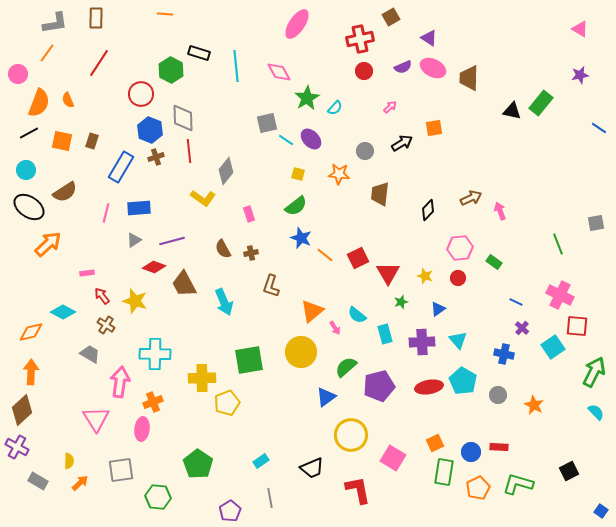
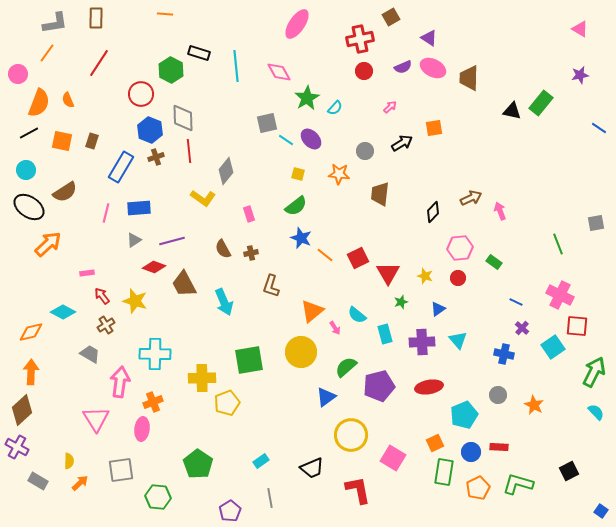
black diamond at (428, 210): moved 5 px right, 2 px down
brown cross at (106, 325): rotated 24 degrees clockwise
cyan pentagon at (463, 381): moved 1 px right, 34 px down; rotated 20 degrees clockwise
